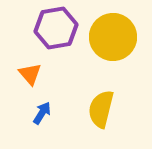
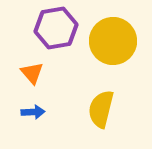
yellow circle: moved 4 px down
orange triangle: moved 2 px right, 1 px up
blue arrow: moved 9 px left, 1 px up; rotated 55 degrees clockwise
